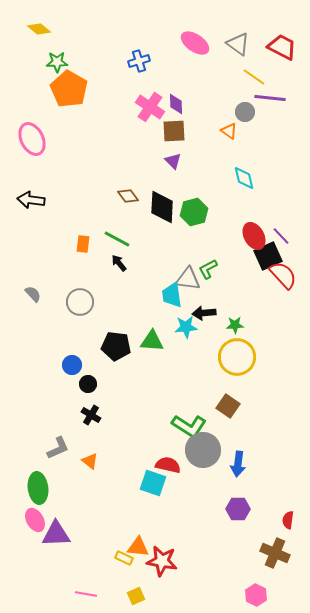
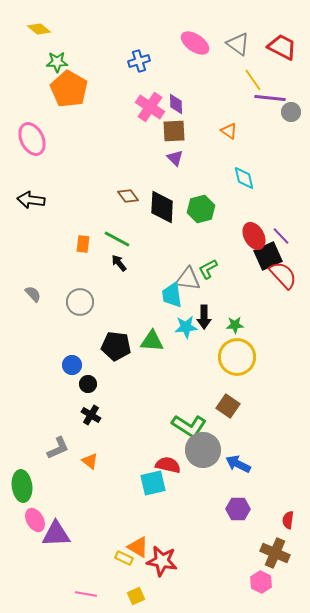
yellow line at (254, 77): moved 1 px left, 3 px down; rotated 20 degrees clockwise
gray circle at (245, 112): moved 46 px right
purple triangle at (173, 161): moved 2 px right, 3 px up
green hexagon at (194, 212): moved 7 px right, 3 px up
black arrow at (204, 313): moved 4 px down; rotated 85 degrees counterclockwise
blue arrow at (238, 464): rotated 110 degrees clockwise
cyan square at (153, 483): rotated 32 degrees counterclockwise
green ellipse at (38, 488): moved 16 px left, 2 px up
orange triangle at (138, 547): rotated 25 degrees clockwise
pink hexagon at (256, 595): moved 5 px right, 13 px up
